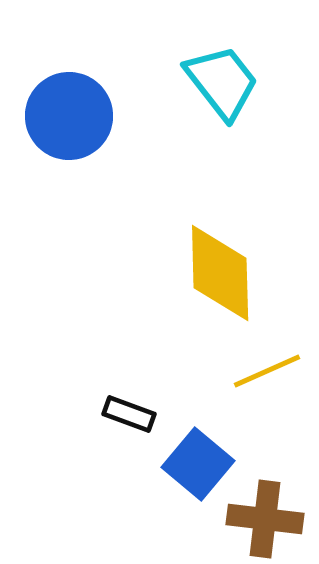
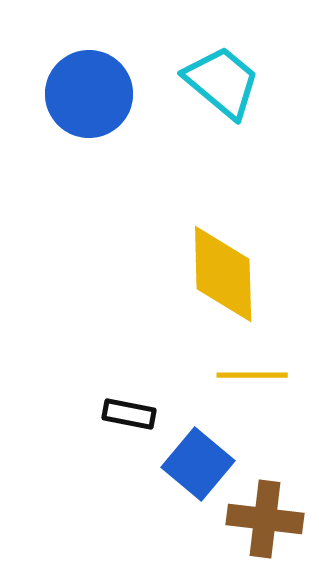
cyan trapezoid: rotated 12 degrees counterclockwise
blue circle: moved 20 px right, 22 px up
yellow diamond: moved 3 px right, 1 px down
yellow line: moved 15 px left, 4 px down; rotated 24 degrees clockwise
black rectangle: rotated 9 degrees counterclockwise
